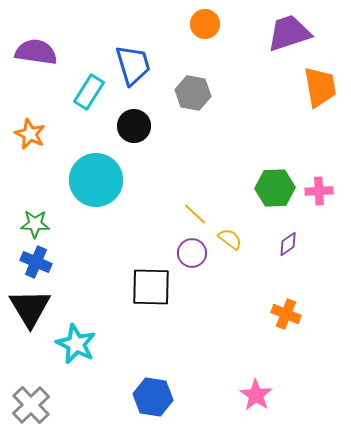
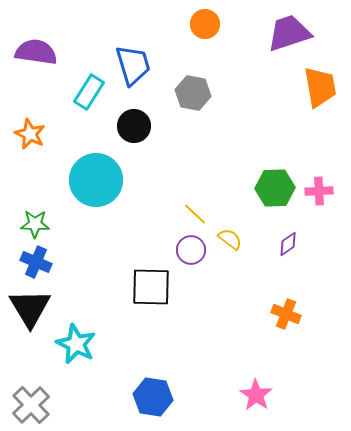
purple circle: moved 1 px left, 3 px up
